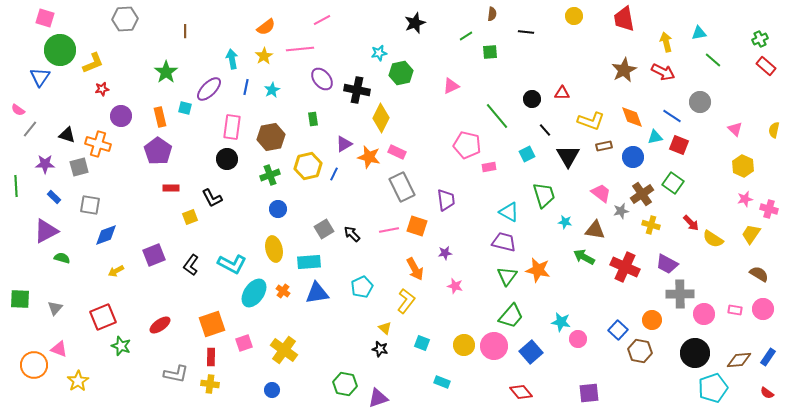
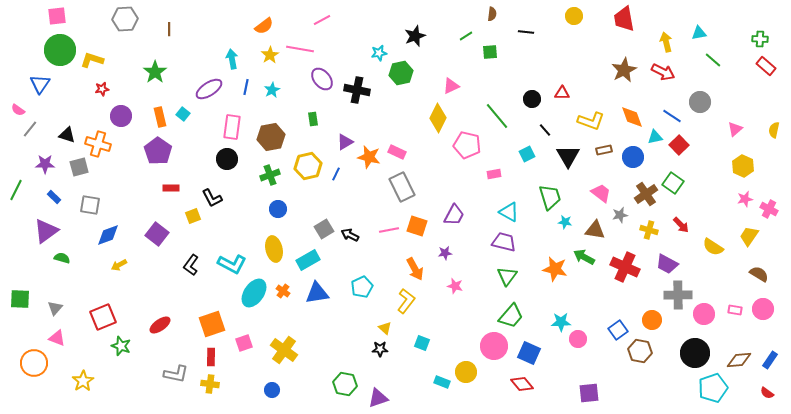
pink square at (45, 18): moved 12 px right, 2 px up; rotated 24 degrees counterclockwise
black star at (415, 23): moved 13 px down
orange semicircle at (266, 27): moved 2 px left, 1 px up
brown line at (185, 31): moved 16 px left, 2 px up
green cross at (760, 39): rotated 28 degrees clockwise
pink line at (300, 49): rotated 16 degrees clockwise
yellow star at (264, 56): moved 6 px right, 1 px up
yellow L-shape at (93, 63): moved 1 px left, 3 px up; rotated 140 degrees counterclockwise
green star at (166, 72): moved 11 px left
blue triangle at (40, 77): moved 7 px down
purple ellipse at (209, 89): rotated 12 degrees clockwise
cyan square at (185, 108): moved 2 px left, 6 px down; rotated 24 degrees clockwise
yellow diamond at (381, 118): moved 57 px right
pink triangle at (735, 129): rotated 35 degrees clockwise
purple triangle at (344, 144): moved 1 px right, 2 px up
red square at (679, 145): rotated 24 degrees clockwise
brown rectangle at (604, 146): moved 4 px down
pink rectangle at (489, 167): moved 5 px right, 7 px down
blue line at (334, 174): moved 2 px right
green line at (16, 186): moved 4 px down; rotated 30 degrees clockwise
brown cross at (642, 194): moved 4 px right
green trapezoid at (544, 195): moved 6 px right, 2 px down
purple trapezoid at (446, 200): moved 8 px right, 15 px down; rotated 35 degrees clockwise
pink cross at (769, 209): rotated 12 degrees clockwise
gray star at (621, 211): moved 1 px left, 4 px down
yellow square at (190, 217): moved 3 px right, 1 px up
red arrow at (691, 223): moved 10 px left, 2 px down
yellow cross at (651, 225): moved 2 px left, 5 px down
purple triangle at (46, 231): rotated 8 degrees counterclockwise
black arrow at (352, 234): moved 2 px left, 1 px down; rotated 18 degrees counterclockwise
yellow trapezoid at (751, 234): moved 2 px left, 2 px down
blue diamond at (106, 235): moved 2 px right
yellow semicircle at (713, 239): moved 8 px down
purple square at (154, 255): moved 3 px right, 21 px up; rotated 30 degrees counterclockwise
cyan rectangle at (309, 262): moved 1 px left, 2 px up; rotated 25 degrees counterclockwise
orange star at (538, 270): moved 17 px right, 1 px up
yellow arrow at (116, 271): moved 3 px right, 6 px up
gray cross at (680, 294): moved 2 px left, 1 px down
cyan star at (561, 322): rotated 12 degrees counterclockwise
blue square at (618, 330): rotated 12 degrees clockwise
yellow circle at (464, 345): moved 2 px right, 27 px down
pink triangle at (59, 349): moved 2 px left, 11 px up
black star at (380, 349): rotated 14 degrees counterclockwise
blue square at (531, 352): moved 2 px left, 1 px down; rotated 25 degrees counterclockwise
blue rectangle at (768, 357): moved 2 px right, 3 px down
orange circle at (34, 365): moved 2 px up
yellow star at (78, 381): moved 5 px right
red diamond at (521, 392): moved 1 px right, 8 px up
